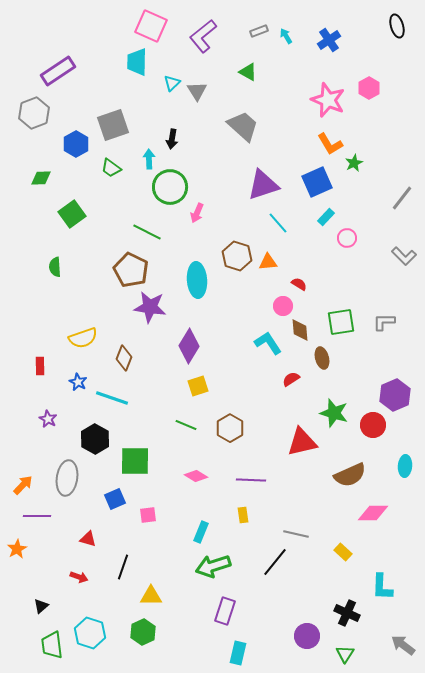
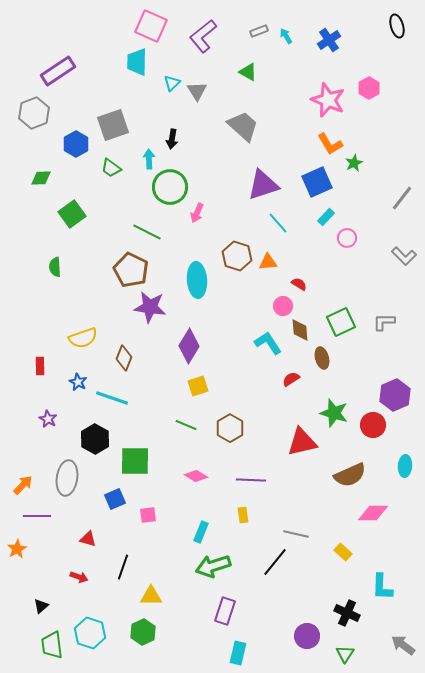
green square at (341, 322): rotated 16 degrees counterclockwise
